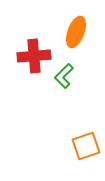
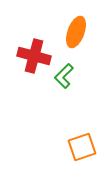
red cross: rotated 20 degrees clockwise
orange square: moved 4 px left, 1 px down
